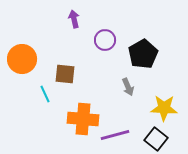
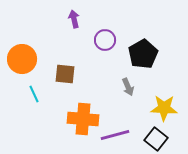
cyan line: moved 11 px left
